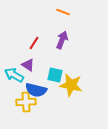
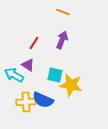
blue semicircle: moved 7 px right, 10 px down; rotated 10 degrees clockwise
